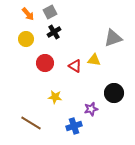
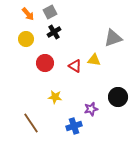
black circle: moved 4 px right, 4 px down
brown line: rotated 25 degrees clockwise
